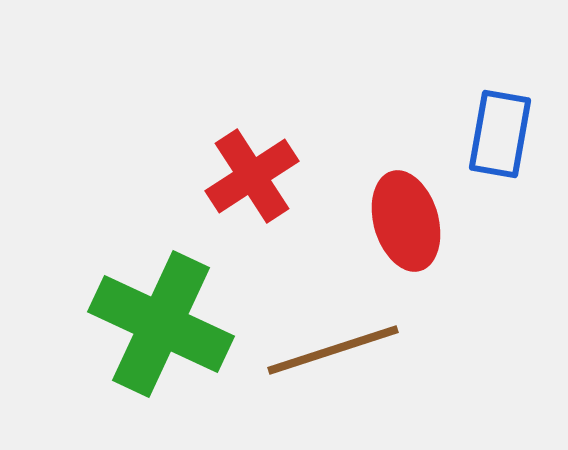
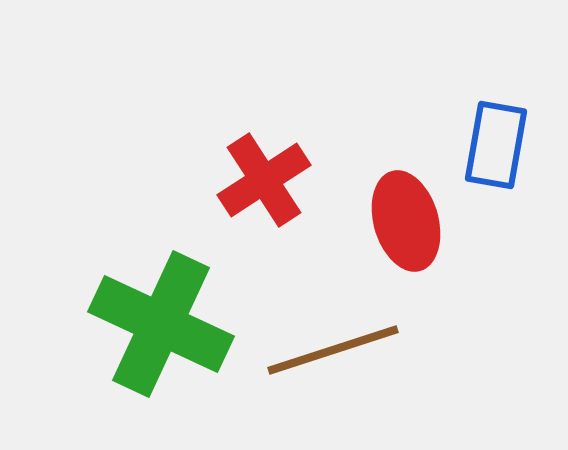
blue rectangle: moved 4 px left, 11 px down
red cross: moved 12 px right, 4 px down
